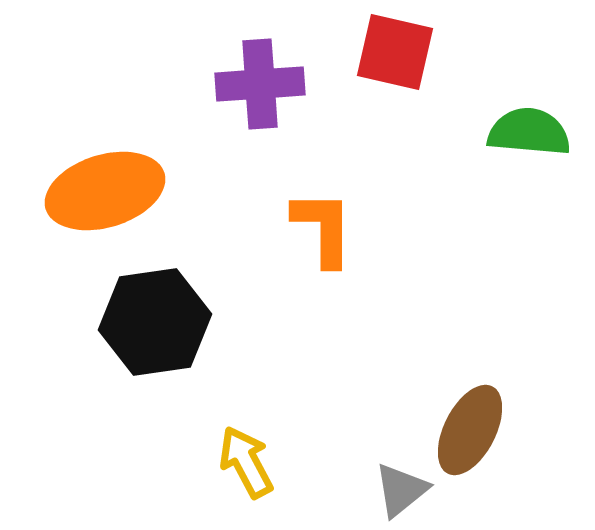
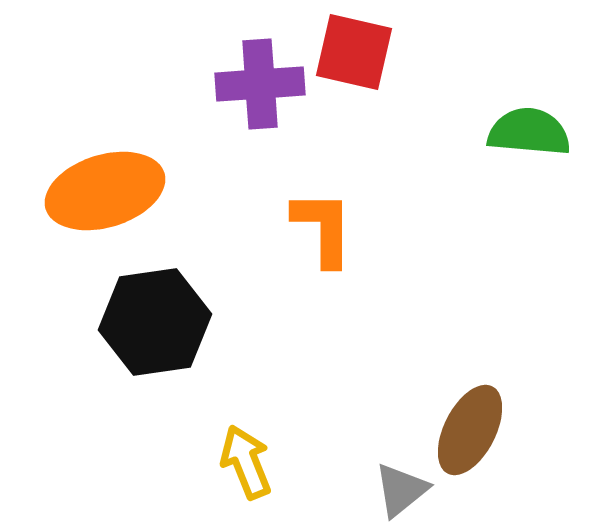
red square: moved 41 px left
yellow arrow: rotated 6 degrees clockwise
